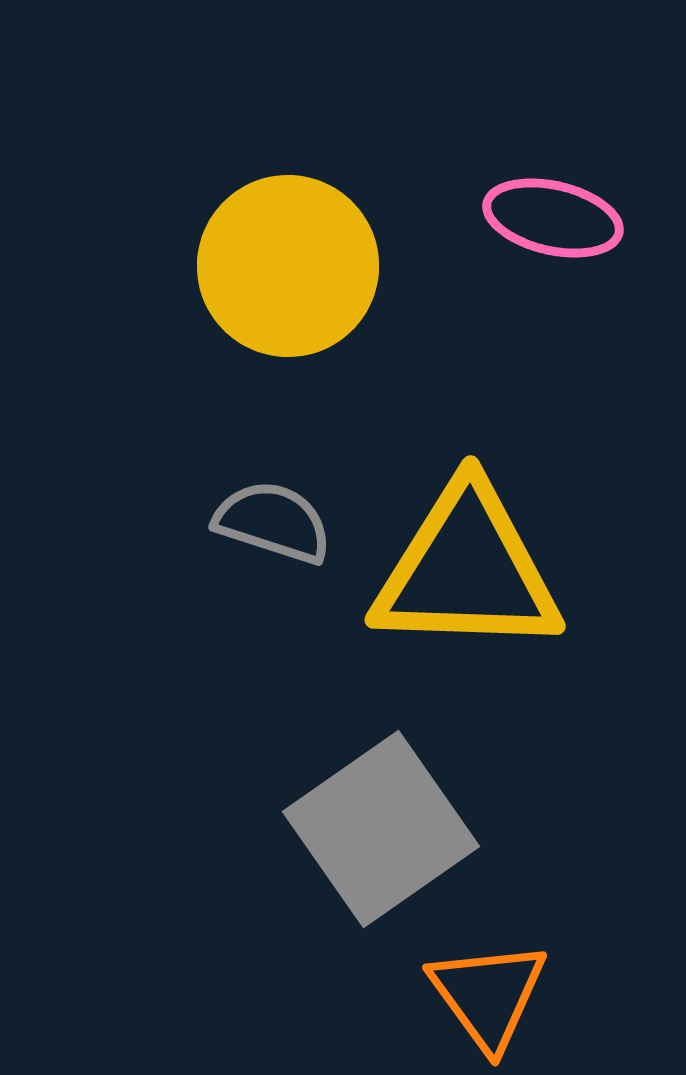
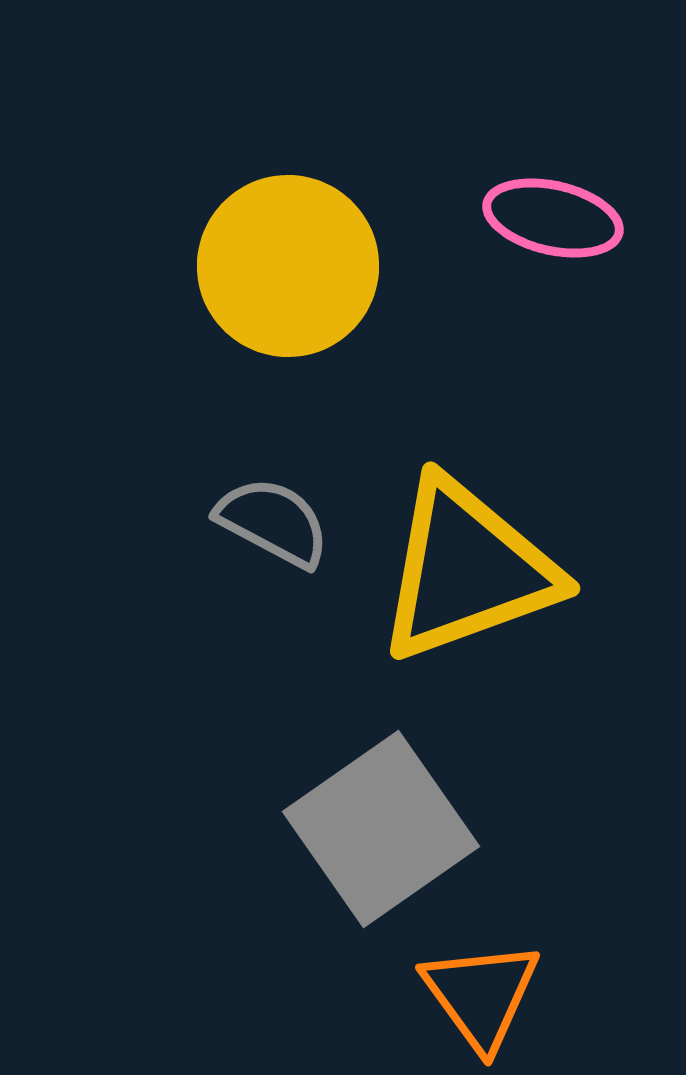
gray semicircle: rotated 10 degrees clockwise
yellow triangle: rotated 22 degrees counterclockwise
orange triangle: moved 7 px left
